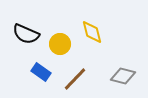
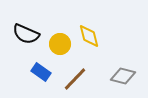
yellow diamond: moved 3 px left, 4 px down
